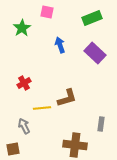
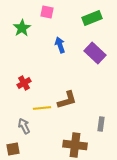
brown L-shape: moved 2 px down
